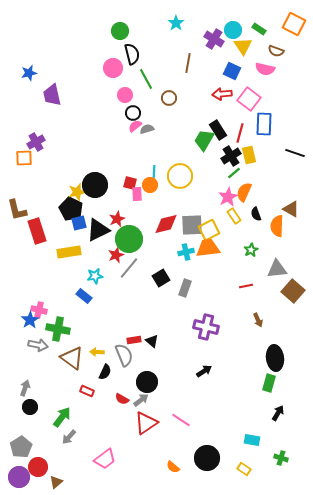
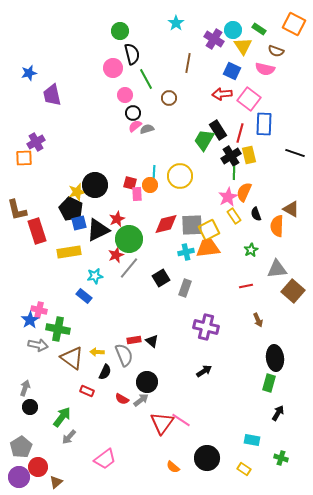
green line at (234, 173): rotated 48 degrees counterclockwise
red triangle at (146, 423): moved 16 px right; rotated 20 degrees counterclockwise
